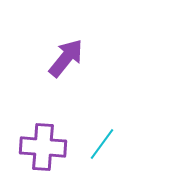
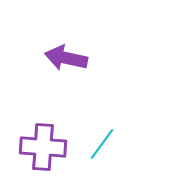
purple arrow: rotated 117 degrees counterclockwise
